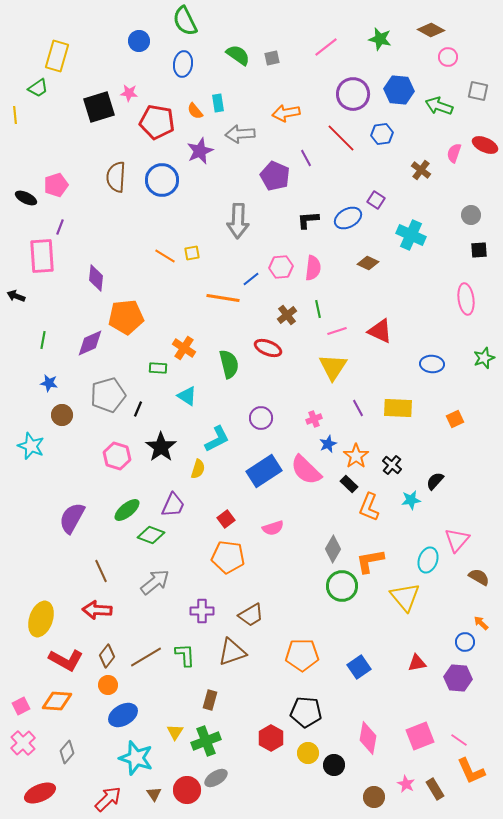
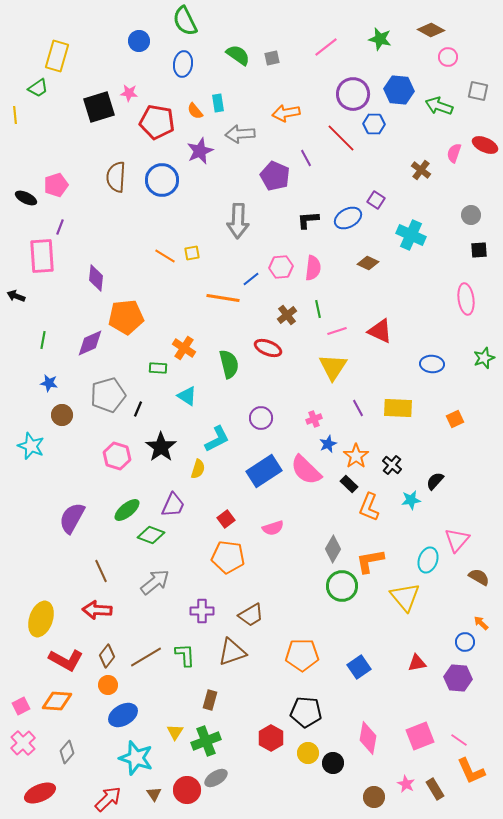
blue hexagon at (382, 134): moved 8 px left, 10 px up; rotated 10 degrees clockwise
black circle at (334, 765): moved 1 px left, 2 px up
